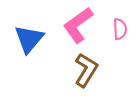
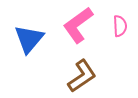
pink semicircle: moved 3 px up
brown L-shape: moved 4 px left, 6 px down; rotated 24 degrees clockwise
